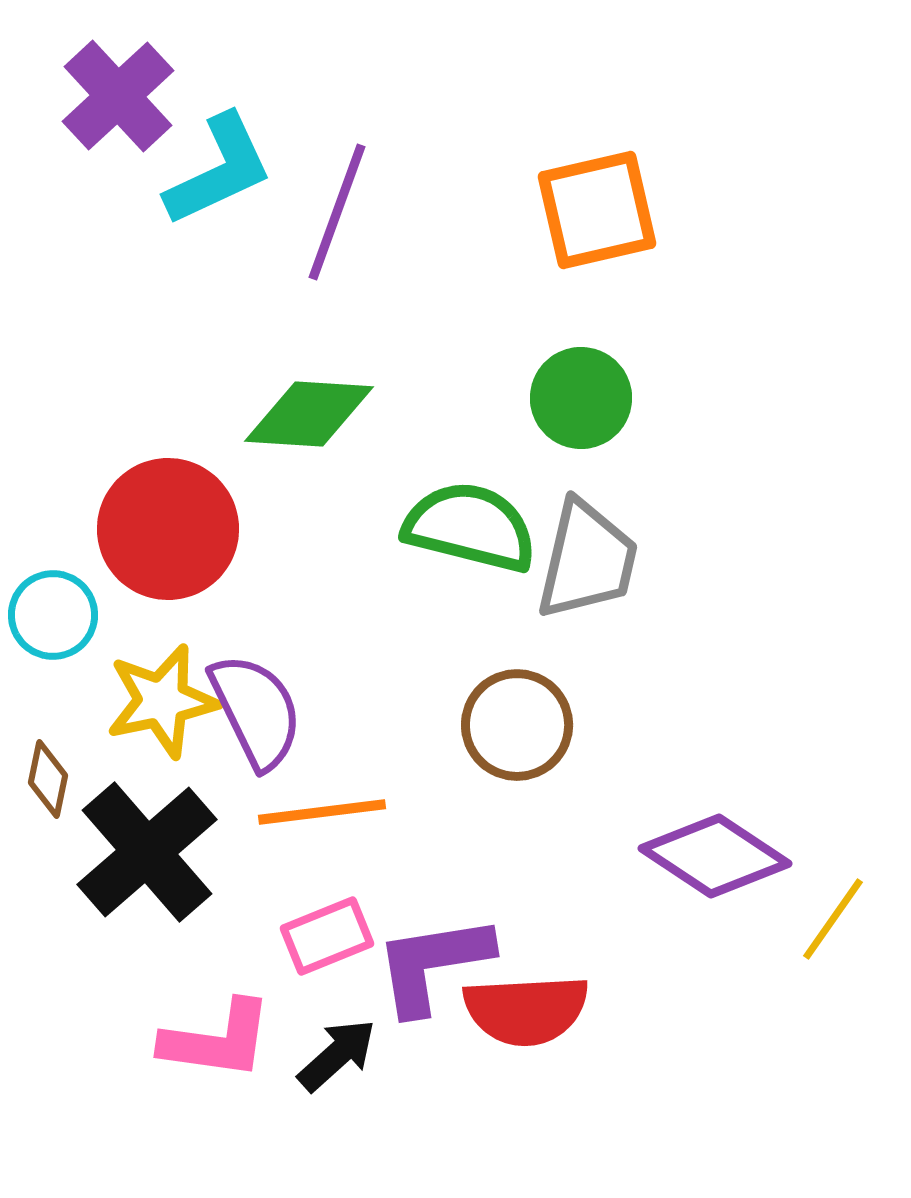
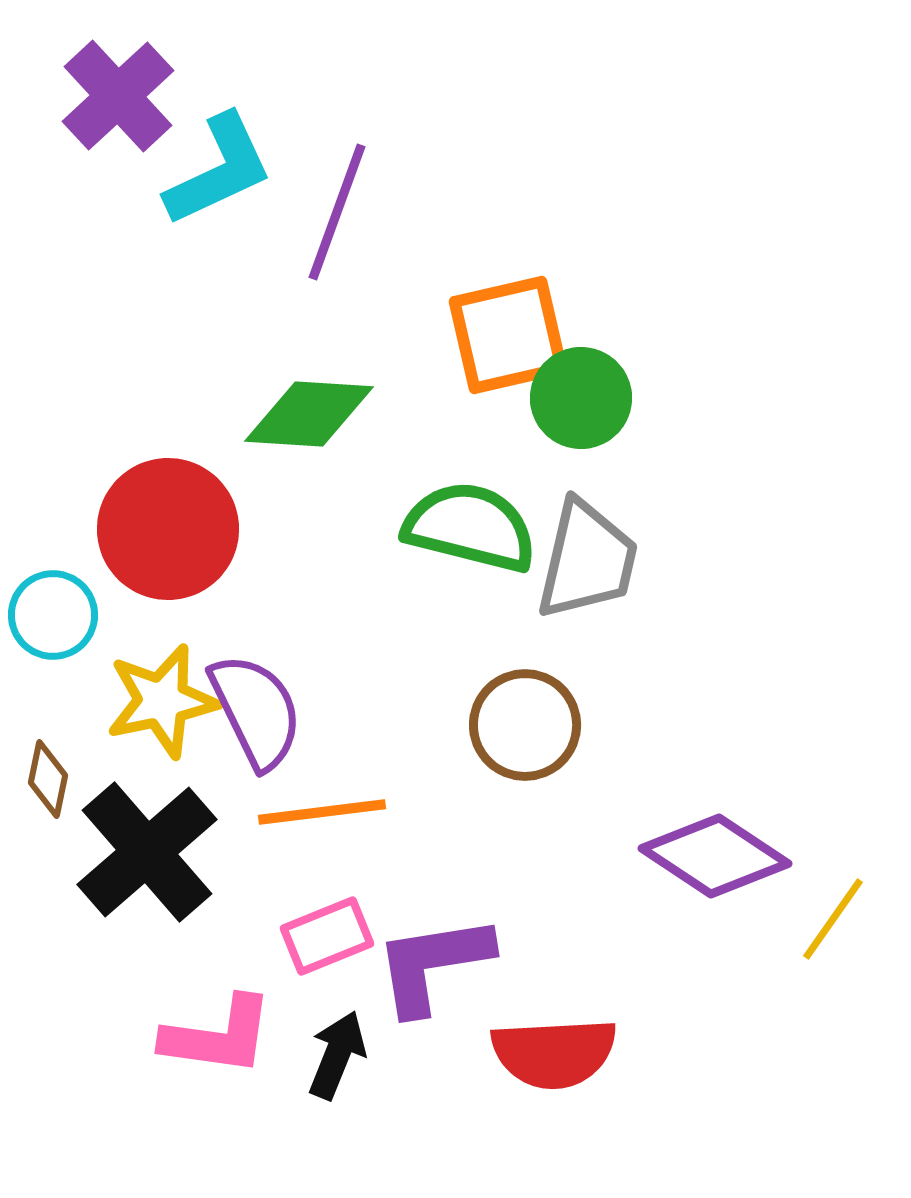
orange square: moved 89 px left, 125 px down
brown circle: moved 8 px right
red semicircle: moved 28 px right, 43 px down
pink L-shape: moved 1 px right, 4 px up
black arrow: rotated 26 degrees counterclockwise
